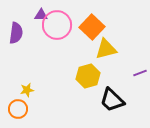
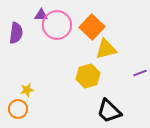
black trapezoid: moved 3 px left, 11 px down
